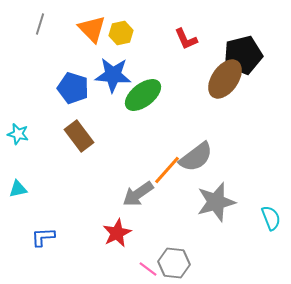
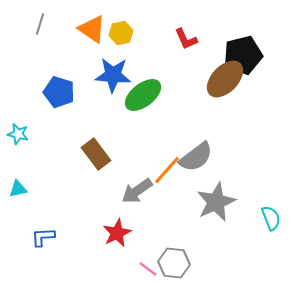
orange triangle: rotated 12 degrees counterclockwise
brown ellipse: rotated 9 degrees clockwise
blue pentagon: moved 14 px left, 4 px down
brown rectangle: moved 17 px right, 18 px down
gray arrow: moved 1 px left, 3 px up
gray star: rotated 9 degrees counterclockwise
